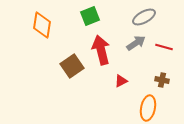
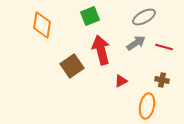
orange ellipse: moved 1 px left, 2 px up
